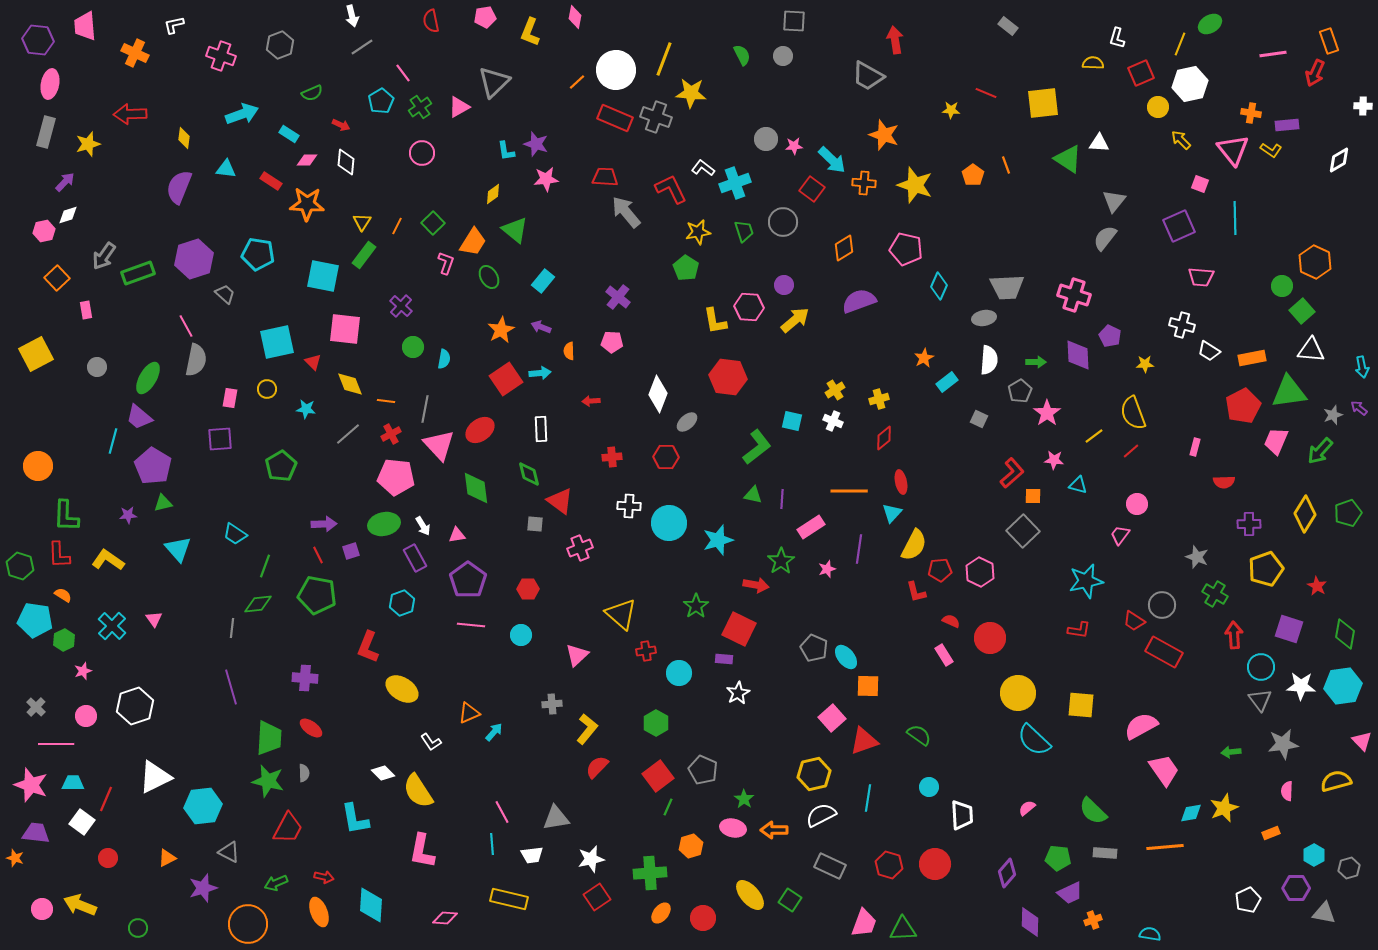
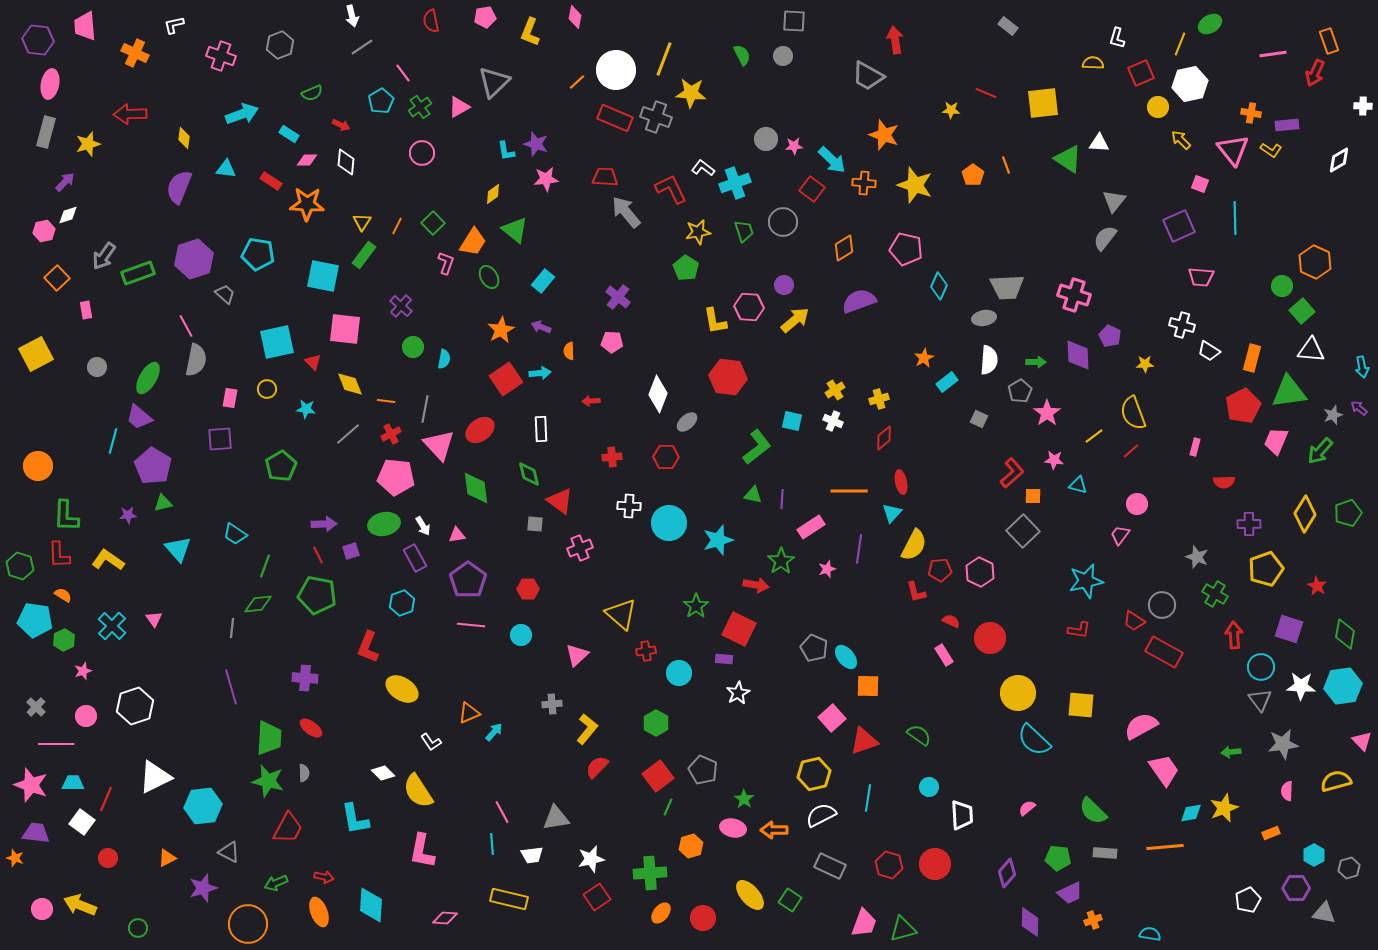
orange rectangle at (1252, 358): rotated 64 degrees counterclockwise
green triangle at (903, 929): rotated 12 degrees counterclockwise
